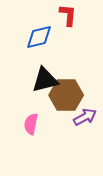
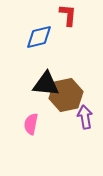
black triangle: moved 1 px right, 4 px down; rotated 20 degrees clockwise
brown hexagon: rotated 12 degrees counterclockwise
purple arrow: rotated 70 degrees counterclockwise
